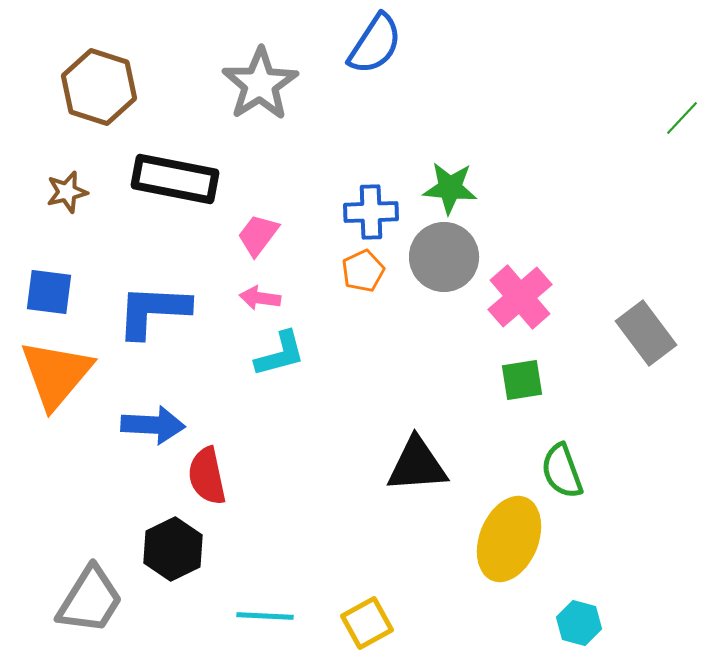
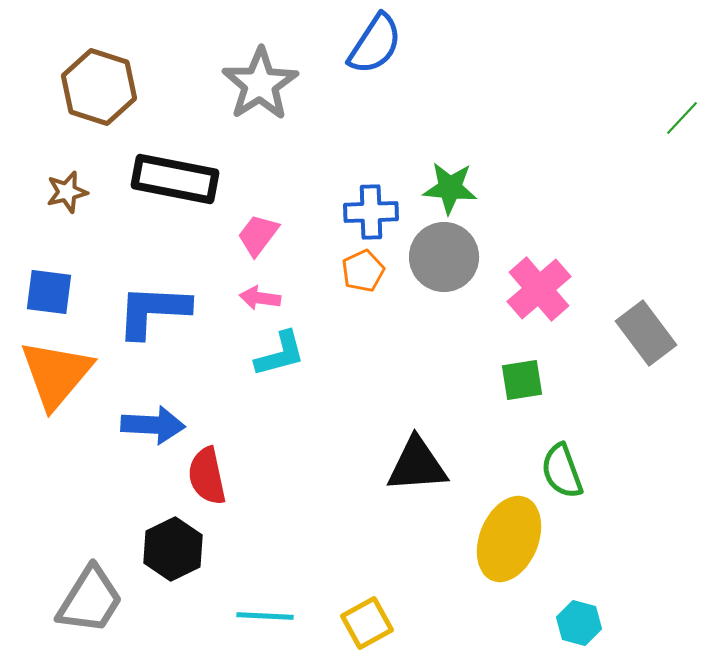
pink cross: moved 19 px right, 8 px up
